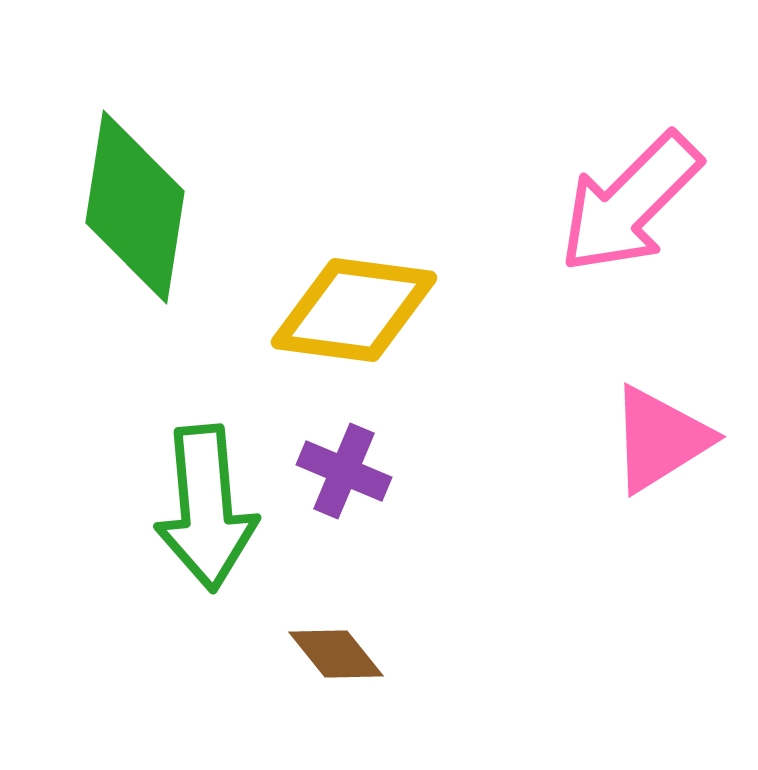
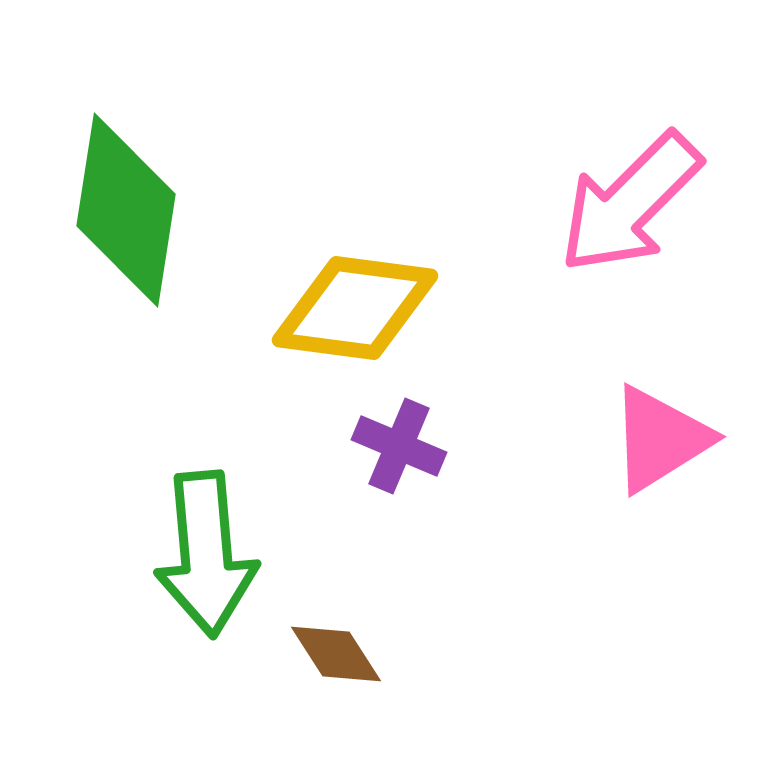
green diamond: moved 9 px left, 3 px down
yellow diamond: moved 1 px right, 2 px up
purple cross: moved 55 px right, 25 px up
green arrow: moved 46 px down
brown diamond: rotated 6 degrees clockwise
